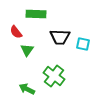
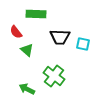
green triangle: rotated 24 degrees counterclockwise
